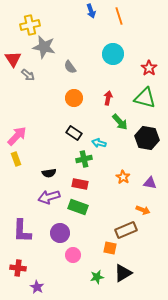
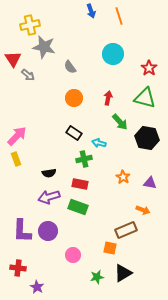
purple circle: moved 12 px left, 2 px up
